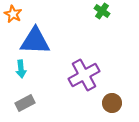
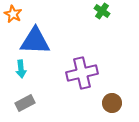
purple cross: moved 2 px left, 2 px up; rotated 16 degrees clockwise
